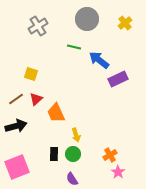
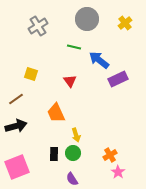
red triangle: moved 34 px right, 18 px up; rotated 24 degrees counterclockwise
green circle: moved 1 px up
